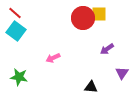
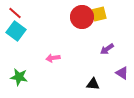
yellow square: rotated 14 degrees counterclockwise
red circle: moved 1 px left, 1 px up
pink arrow: rotated 16 degrees clockwise
purple triangle: rotated 32 degrees counterclockwise
black triangle: moved 2 px right, 3 px up
